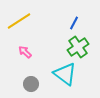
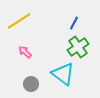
cyan triangle: moved 2 px left
